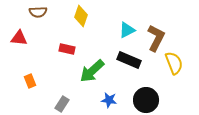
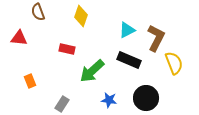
brown semicircle: rotated 72 degrees clockwise
black circle: moved 2 px up
